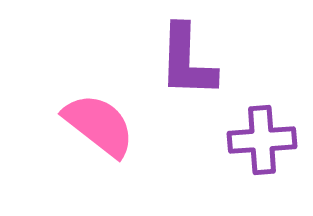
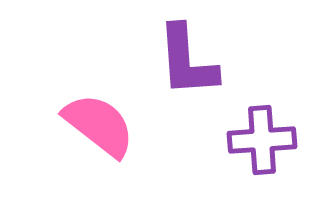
purple L-shape: rotated 6 degrees counterclockwise
